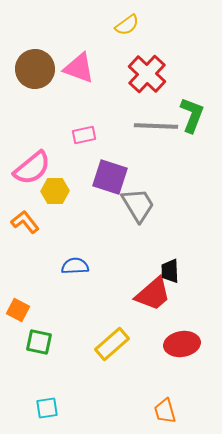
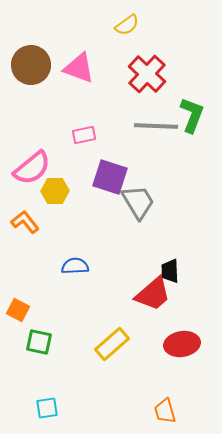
brown circle: moved 4 px left, 4 px up
gray trapezoid: moved 3 px up
